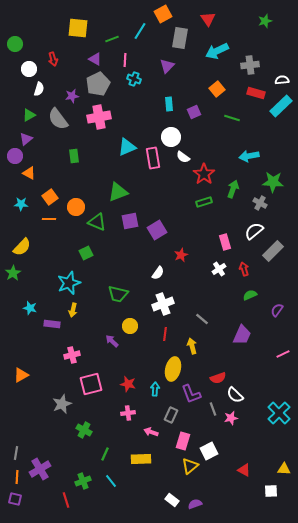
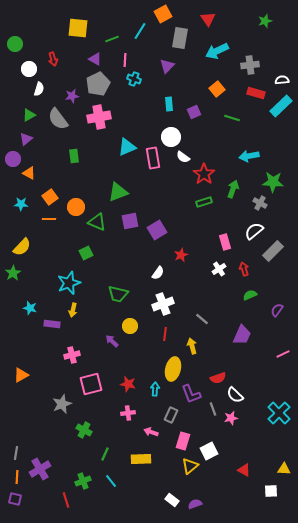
purple circle at (15, 156): moved 2 px left, 3 px down
